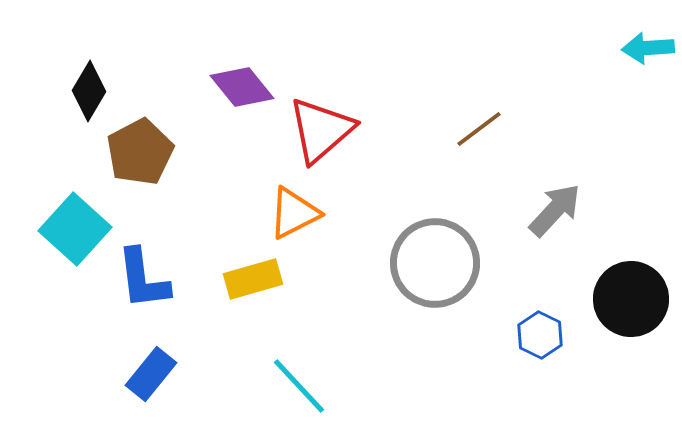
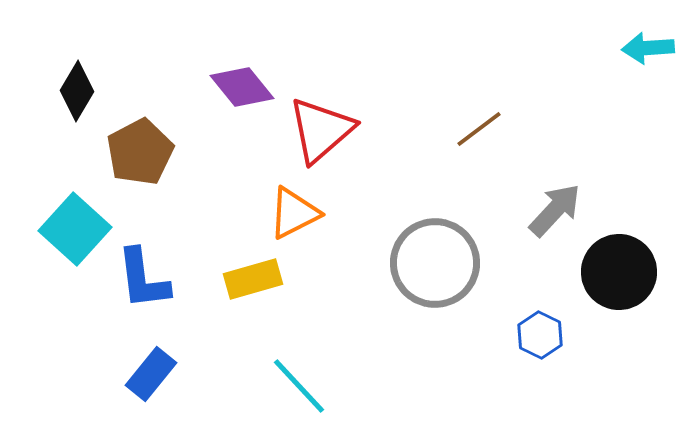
black diamond: moved 12 px left
black circle: moved 12 px left, 27 px up
